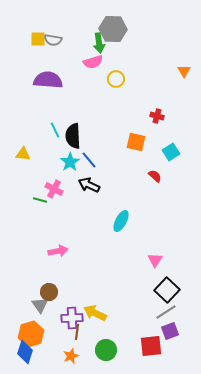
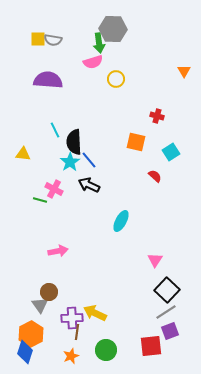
black semicircle: moved 1 px right, 6 px down
orange hexagon: rotated 10 degrees counterclockwise
